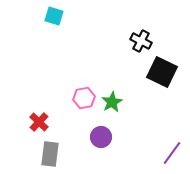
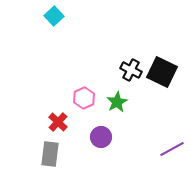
cyan square: rotated 30 degrees clockwise
black cross: moved 10 px left, 29 px down
pink hexagon: rotated 15 degrees counterclockwise
green star: moved 5 px right
red cross: moved 19 px right
purple line: moved 4 px up; rotated 25 degrees clockwise
